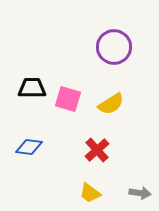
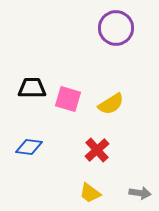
purple circle: moved 2 px right, 19 px up
